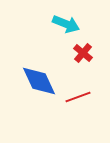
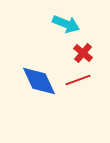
red line: moved 17 px up
